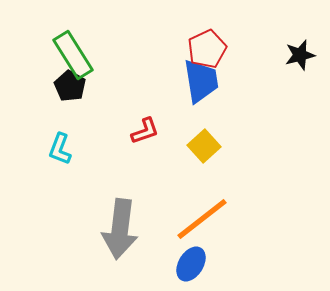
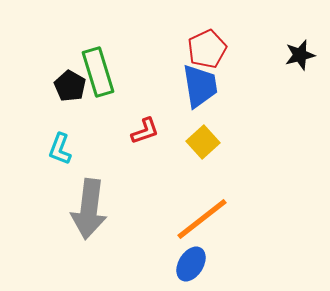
green rectangle: moved 25 px right, 17 px down; rotated 15 degrees clockwise
blue trapezoid: moved 1 px left, 5 px down
yellow square: moved 1 px left, 4 px up
gray arrow: moved 31 px left, 20 px up
